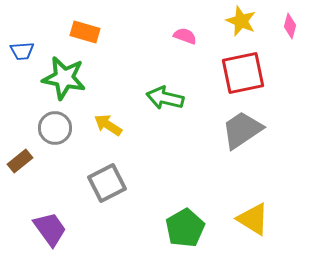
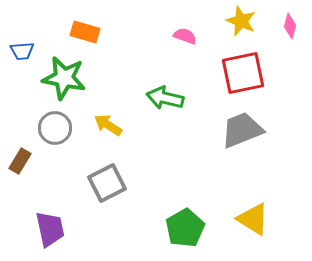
gray trapezoid: rotated 12 degrees clockwise
brown rectangle: rotated 20 degrees counterclockwise
purple trapezoid: rotated 24 degrees clockwise
